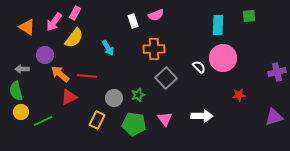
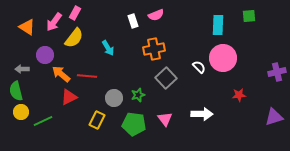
orange cross: rotated 10 degrees counterclockwise
orange arrow: moved 1 px right
white arrow: moved 2 px up
